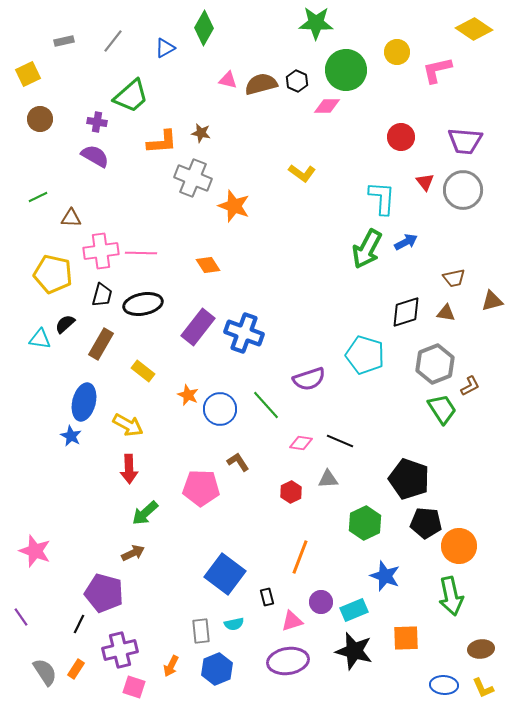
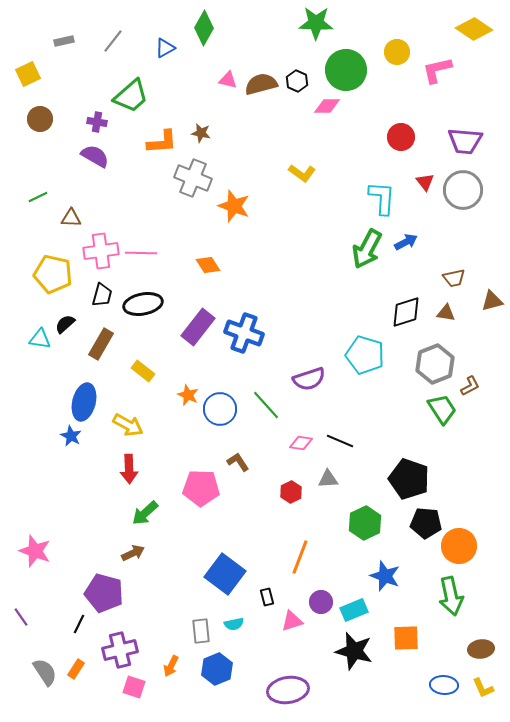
purple ellipse at (288, 661): moved 29 px down
